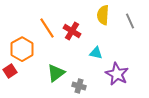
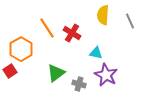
red cross: moved 2 px down
orange hexagon: moved 1 px left
purple star: moved 11 px left, 1 px down
gray cross: moved 2 px up
